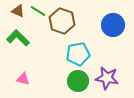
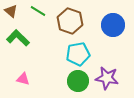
brown triangle: moved 7 px left; rotated 16 degrees clockwise
brown hexagon: moved 8 px right
